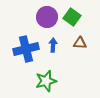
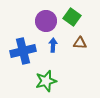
purple circle: moved 1 px left, 4 px down
blue cross: moved 3 px left, 2 px down
